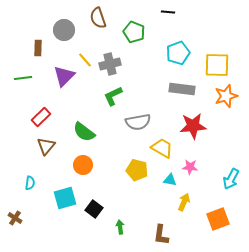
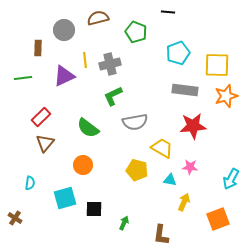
brown semicircle: rotated 95 degrees clockwise
green pentagon: moved 2 px right
yellow line: rotated 35 degrees clockwise
purple triangle: rotated 20 degrees clockwise
gray rectangle: moved 3 px right, 1 px down
gray semicircle: moved 3 px left
green semicircle: moved 4 px right, 4 px up
brown triangle: moved 1 px left, 3 px up
black square: rotated 36 degrees counterclockwise
green arrow: moved 4 px right, 4 px up; rotated 32 degrees clockwise
